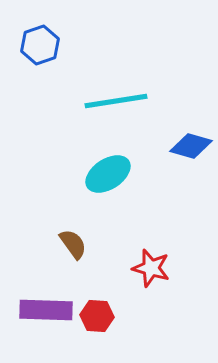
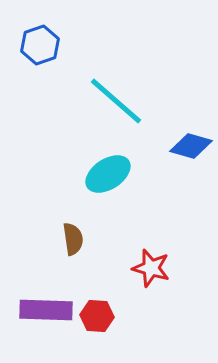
cyan line: rotated 50 degrees clockwise
brown semicircle: moved 5 px up; rotated 28 degrees clockwise
